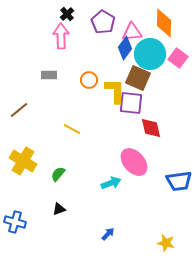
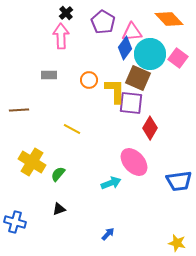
black cross: moved 1 px left, 1 px up
orange diamond: moved 5 px right, 4 px up; rotated 44 degrees counterclockwise
brown line: rotated 36 degrees clockwise
red diamond: moved 1 px left; rotated 45 degrees clockwise
yellow cross: moved 9 px right, 1 px down
yellow star: moved 11 px right
